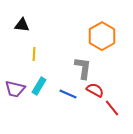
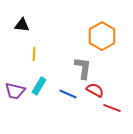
purple trapezoid: moved 2 px down
red line: rotated 30 degrees counterclockwise
